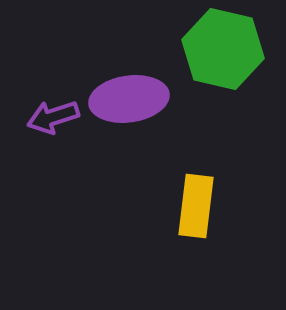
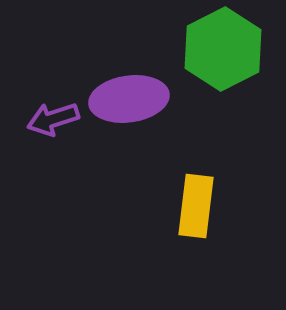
green hexagon: rotated 20 degrees clockwise
purple arrow: moved 2 px down
